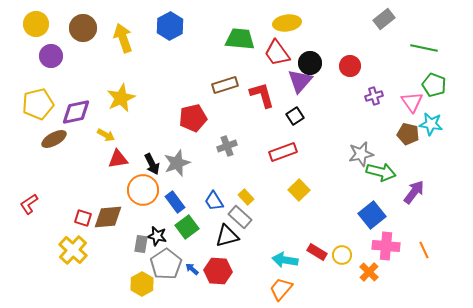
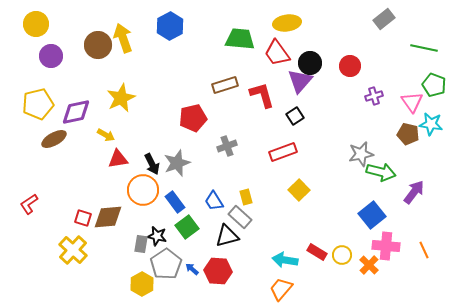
brown circle at (83, 28): moved 15 px right, 17 px down
yellow rectangle at (246, 197): rotated 28 degrees clockwise
orange cross at (369, 272): moved 7 px up
